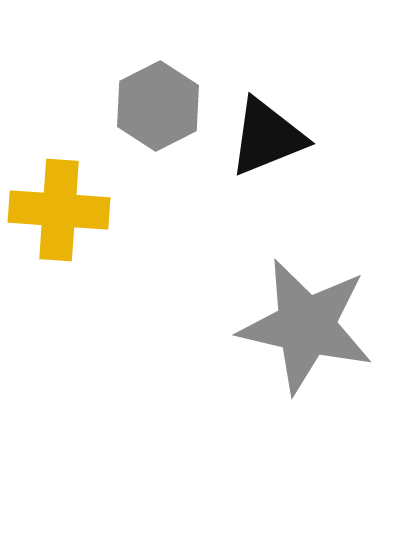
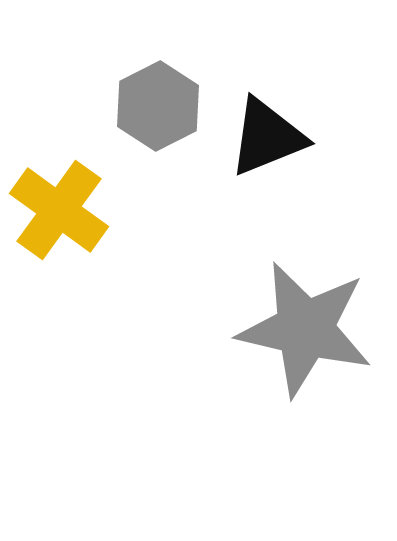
yellow cross: rotated 32 degrees clockwise
gray star: moved 1 px left, 3 px down
